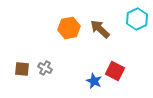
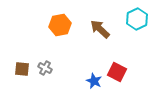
orange hexagon: moved 9 px left, 3 px up
red square: moved 2 px right, 1 px down
